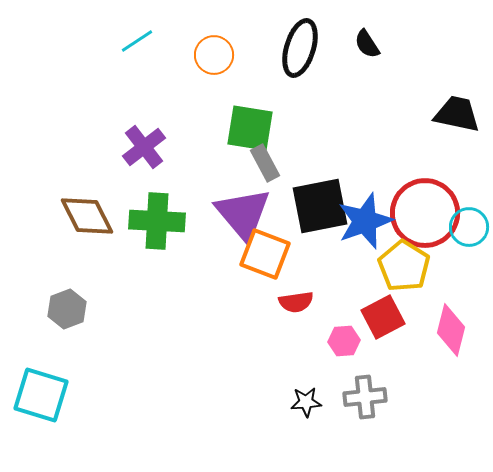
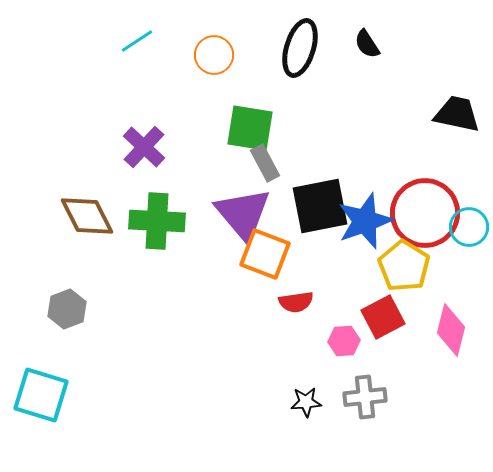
purple cross: rotated 9 degrees counterclockwise
